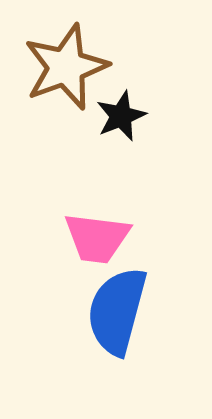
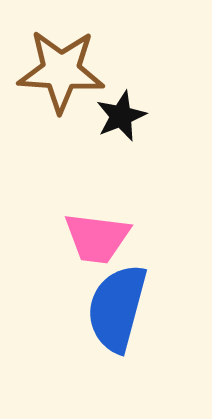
brown star: moved 5 px left, 4 px down; rotated 24 degrees clockwise
blue semicircle: moved 3 px up
